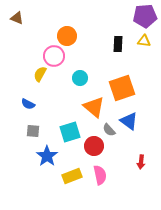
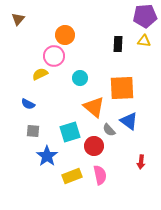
brown triangle: moved 1 px right, 1 px down; rotated 48 degrees clockwise
orange circle: moved 2 px left, 1 px up
yellow semicircle: rotated 35 degrees clockwise
orange square: rotated 16 degrees clockwise
